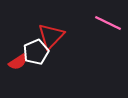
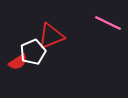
red triangle: rotated 24 degrees clockwise
white pentagon: moved 3 px left
